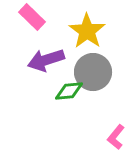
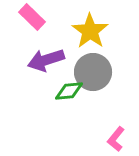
yellow star: moved 3 px right
pink L-shape: moved 2 px down
